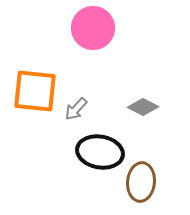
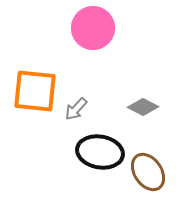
brown ellipse: moved 7 px right, 10 px up; rotated 39 degrees counterclockwise
